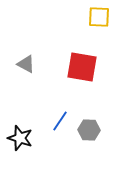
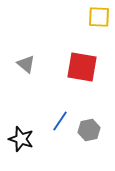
gray triangle: rotated 12 degrees clockwise
gray hexagon: rotated 15 degrees counterclockwise
black star: moved 1 px right, 1 px down
